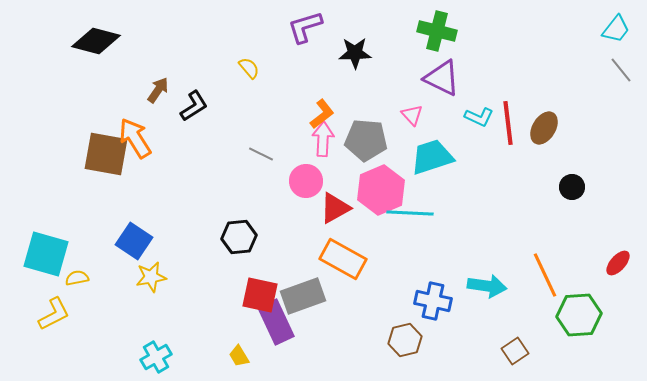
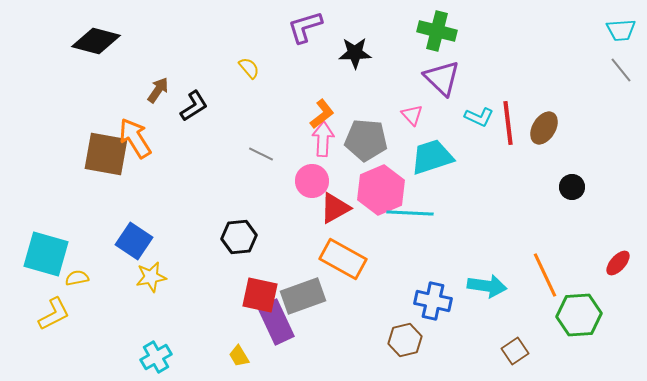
cyan trapezoid at (616, 29): moved 5 px right, 1 px down; rotated 48 degrees clockwise
purple triangle at (442, 78): rotated 18 degrees clockwise
pink circle at (306, 181): moved 6 px right
